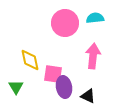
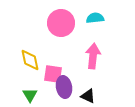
pink circle: moved 4 px left
green triangle: moved 14 px right, 8 px down
